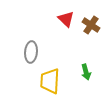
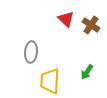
green arrow: moved 1 px right; rotated 49 degrees clockwise
